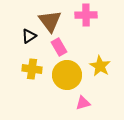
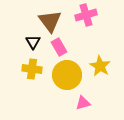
pink cross: rotated 15 degrees counterclockwise
black triangle: moved 4 px right, 6 px down; rotated 28 degrees counterclockwise
